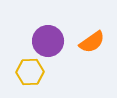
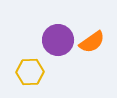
purple circle: moved 10 px right, 1 px up
